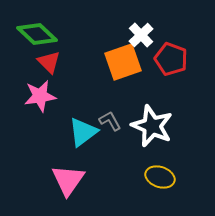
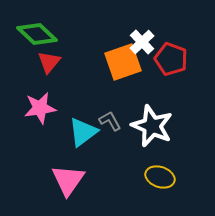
white cross: moved 1 px right, 7 px down
red triangle: rotated 25 degrees clockwise
pink star: moved 12 px down
